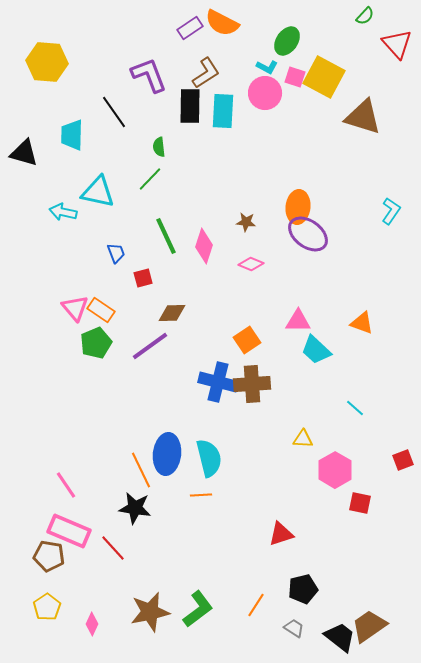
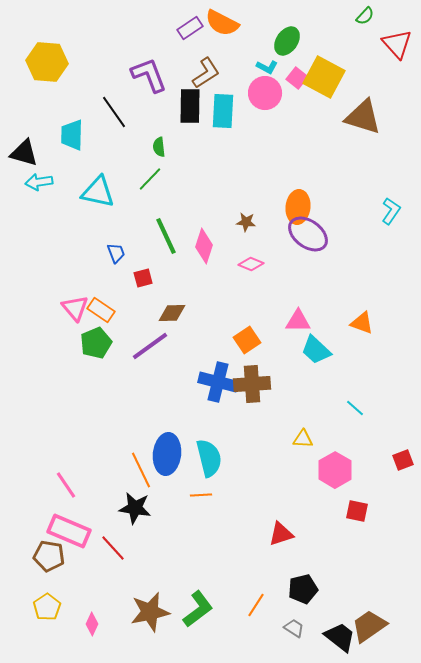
pink square at (295, 77): moved 2 px right, 1 px down; rotated 20 degrees clockwise
cyan arrow at (63, 212): moved 24 px left, 30 px up; rotated 20 degrees counterclockwise
red square at (360, 503): moved 3 px left, 8 px down
